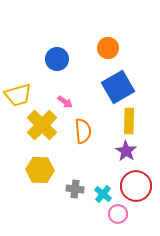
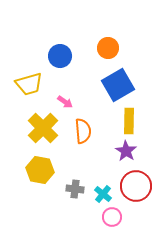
blue circle: moved 3 px right, 3 px up
blue square: moved 2 px up
yellow trapezoid: moved 11 px right, 11 px up
yellow cross: moved 1 px right, 3 px down
yellow hexagon: rotated 8 degrees clockwise
pink circle: moved 6 px left, 3 px down
